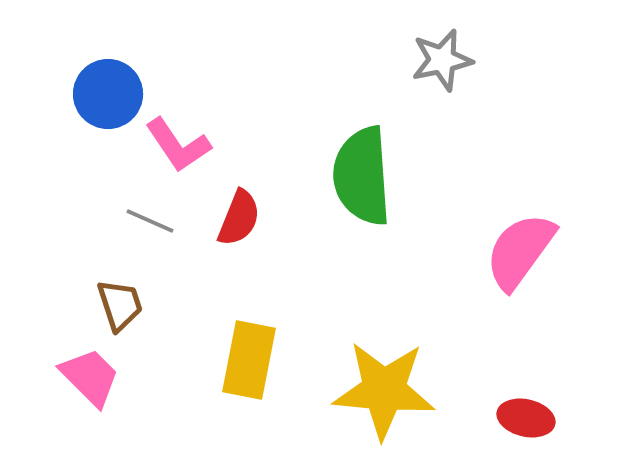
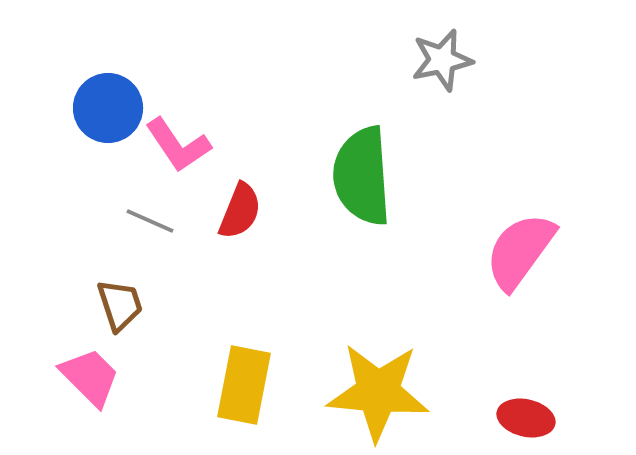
blue circle: moved 14 px down
red semicircle: moved 1 px right, 7 px up
yellow rectangle: moved 5 px left, 25 px down
yellow star: moved 6 px left, 2 px down
